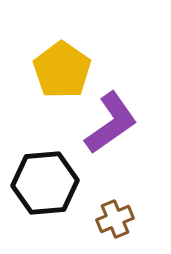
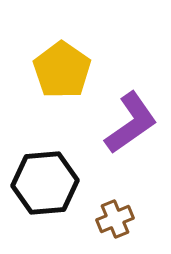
purple L-shape: moved 20 px right
